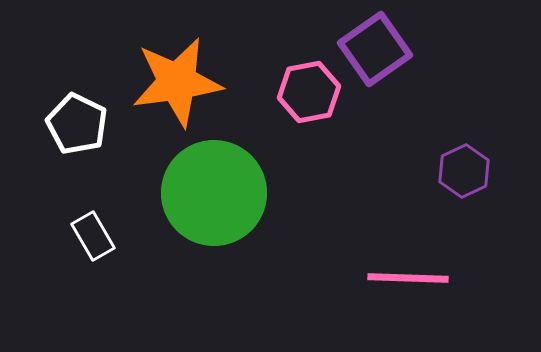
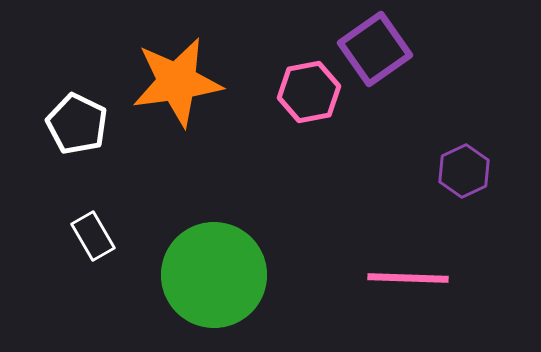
green circle: moved 82 px down
